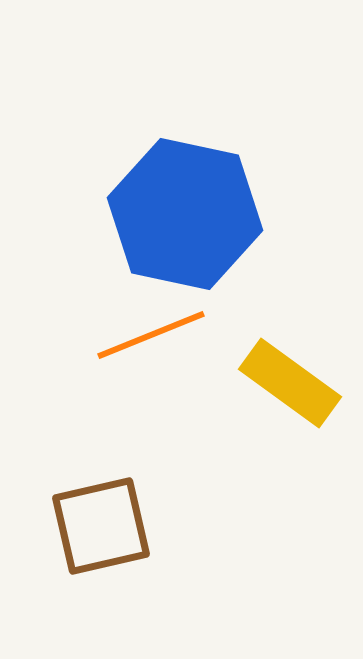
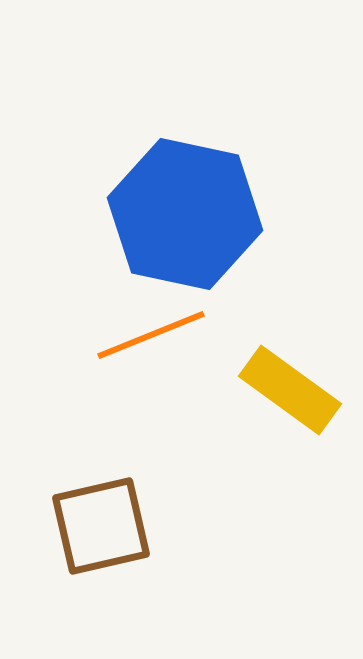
yellow rectangle: moved 7 px down
